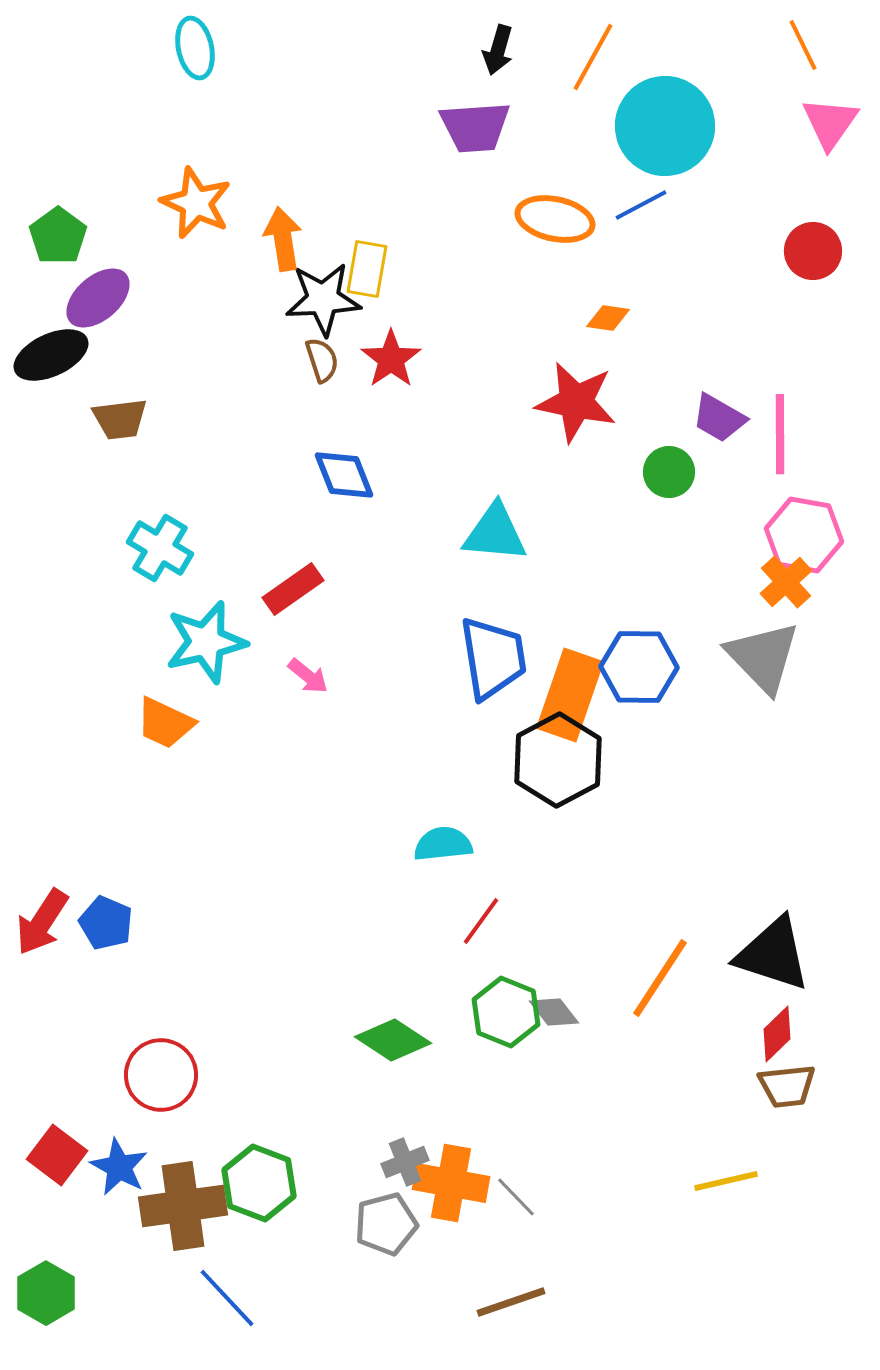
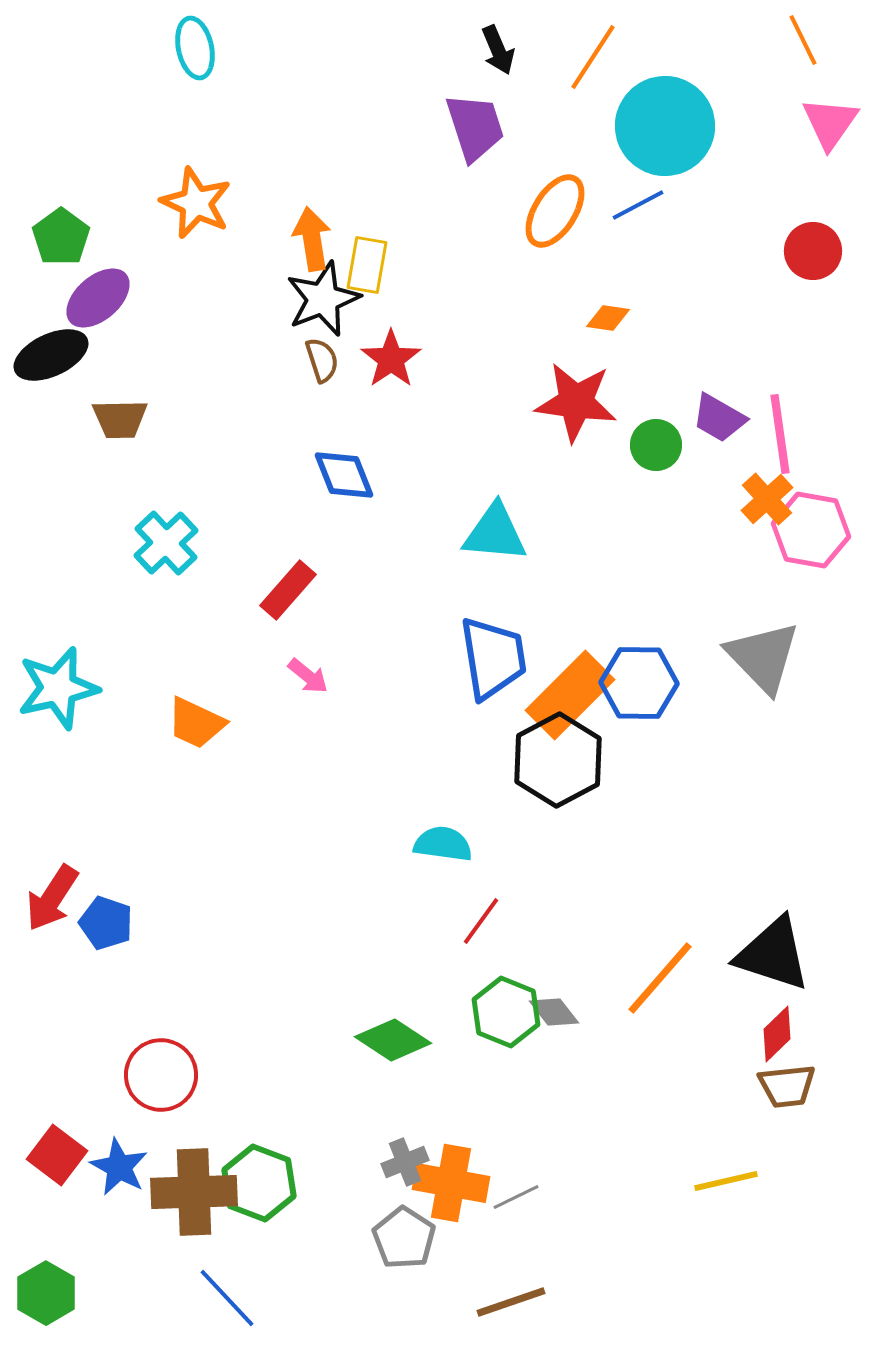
orange line at (803, 45): moved 5 px up
black arrow at (498, 50): rotated 39 degrees counterclockwise
orange line at (593, 57): rotated 4 degrees clockwise
purple trapezoid at (475, 127): rotated 104 degrees counterclockwise
blue line at (641, 205): moved 3 px left
orange ellipse at (555, 219): moved 8 px up; rotated 70 degrees counterclockwise
green pentagon at (58, 236): moved 3 px right, 1 px down
orange arrow at (283, 239): moved 29 px right
yellow rectangle at (367, 269): moved 4 px up
black star at (323, 299): rotated 18 degrees counterclockwise
red star at (576, 402): rotated 4 degrees counterclockwise
brown trapezoid at (120, 419): rotated 6 degrees clockwise
pink line at (780, 434): rotated 8 degrees counterclockwise
green circle at (669, 472): moved 13 px left, 27 px up
pink hexagon at (804, 535): moved 7 px right, 5 px up
cyan cross at (160, 548): moved 6 px right, 5 px up; rotated 16 degrees clockwise
orange cross at (786, 582): moved 19 px left, 83 px up
red rectangle at (293, 589): moved 5 px left, 1 px down; rotated 14 degrees counterclockwise
cyan star at (206, 642): moved 148 px left, 46 px down
blue hexagon at (639, 667): moved 16 px down
orange rectangle at (570, 695): rotated 26 degrees clockwise
orange trapezoid at (165, 723): moved 31 px right
cyan semicircle at (443, 844): rotated 14 degrees clockwise
red arrow at (42, 922): moved 10 px right, 24 px up
blue pentagon at (106, 923): rotated 4 degrees counterclockwise
orange line at (660, 978): rotated 8 degrees clockwise
gray line at (516, 1197): rotated 72 degrees counterclockwise
brown cross at (183, 1206): moved 11 px right, 14 px up; rotated 6 degrees clockwise
gray pentagon at (386, 1224): moved 18 px right, 14 px down; rotated 24 degrees counterclockwise
